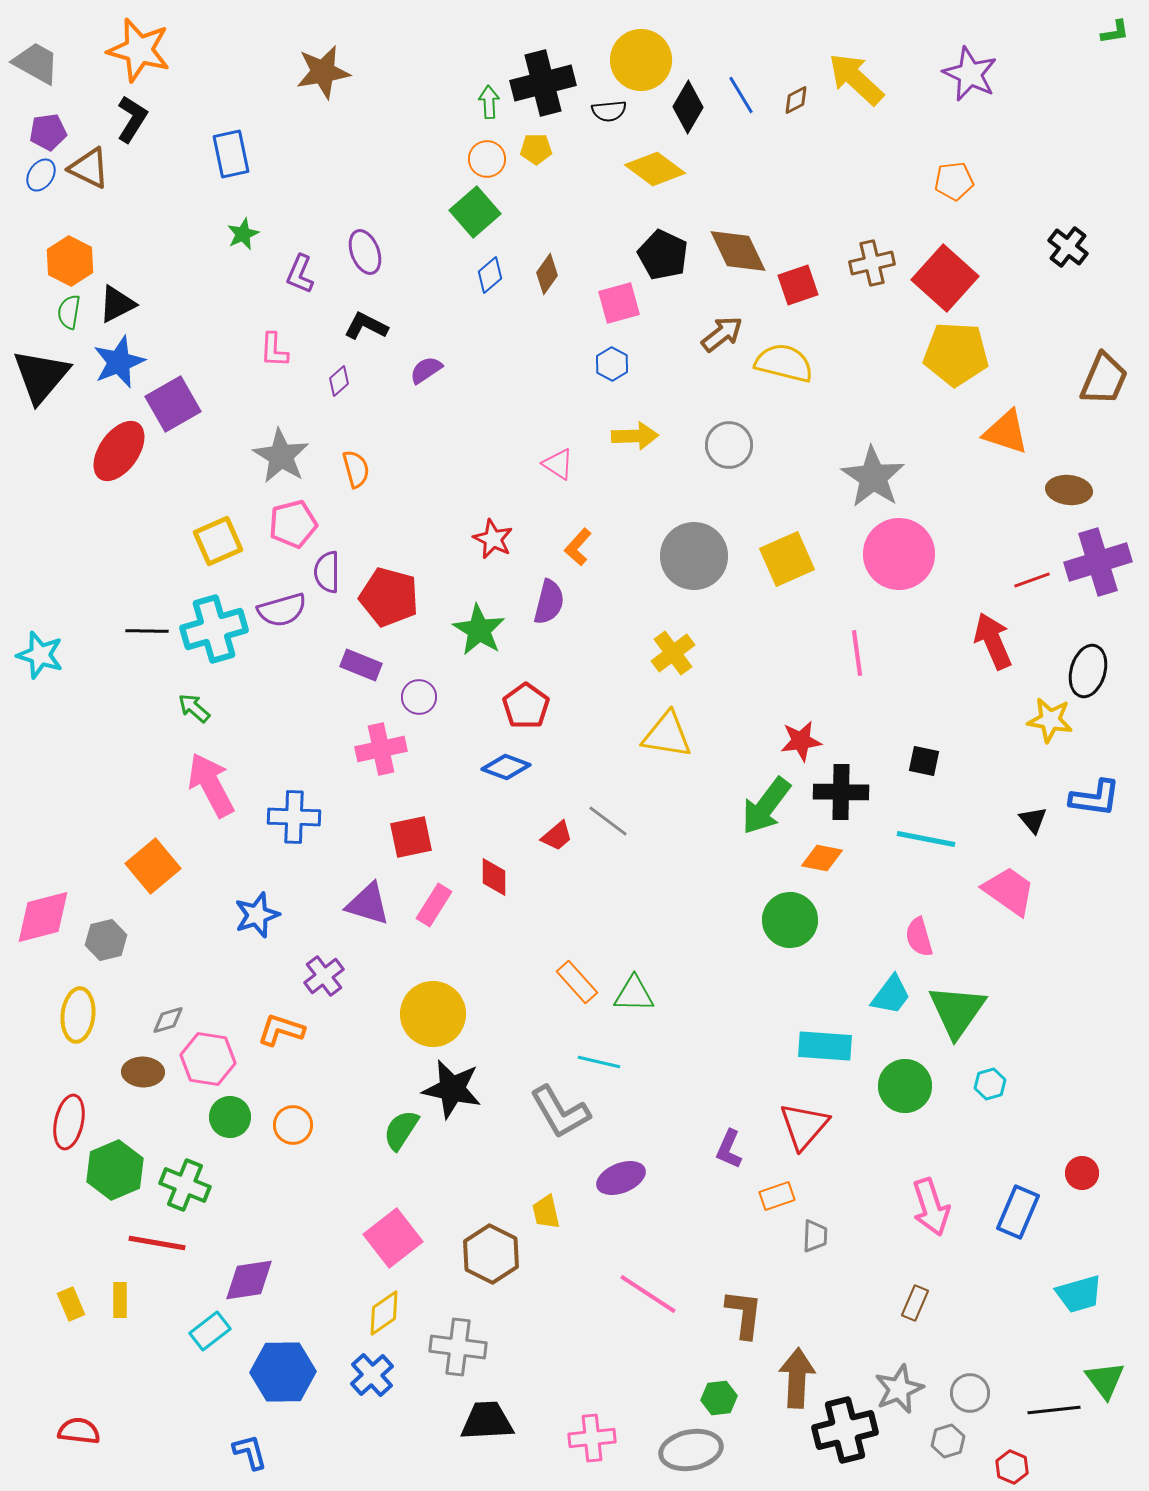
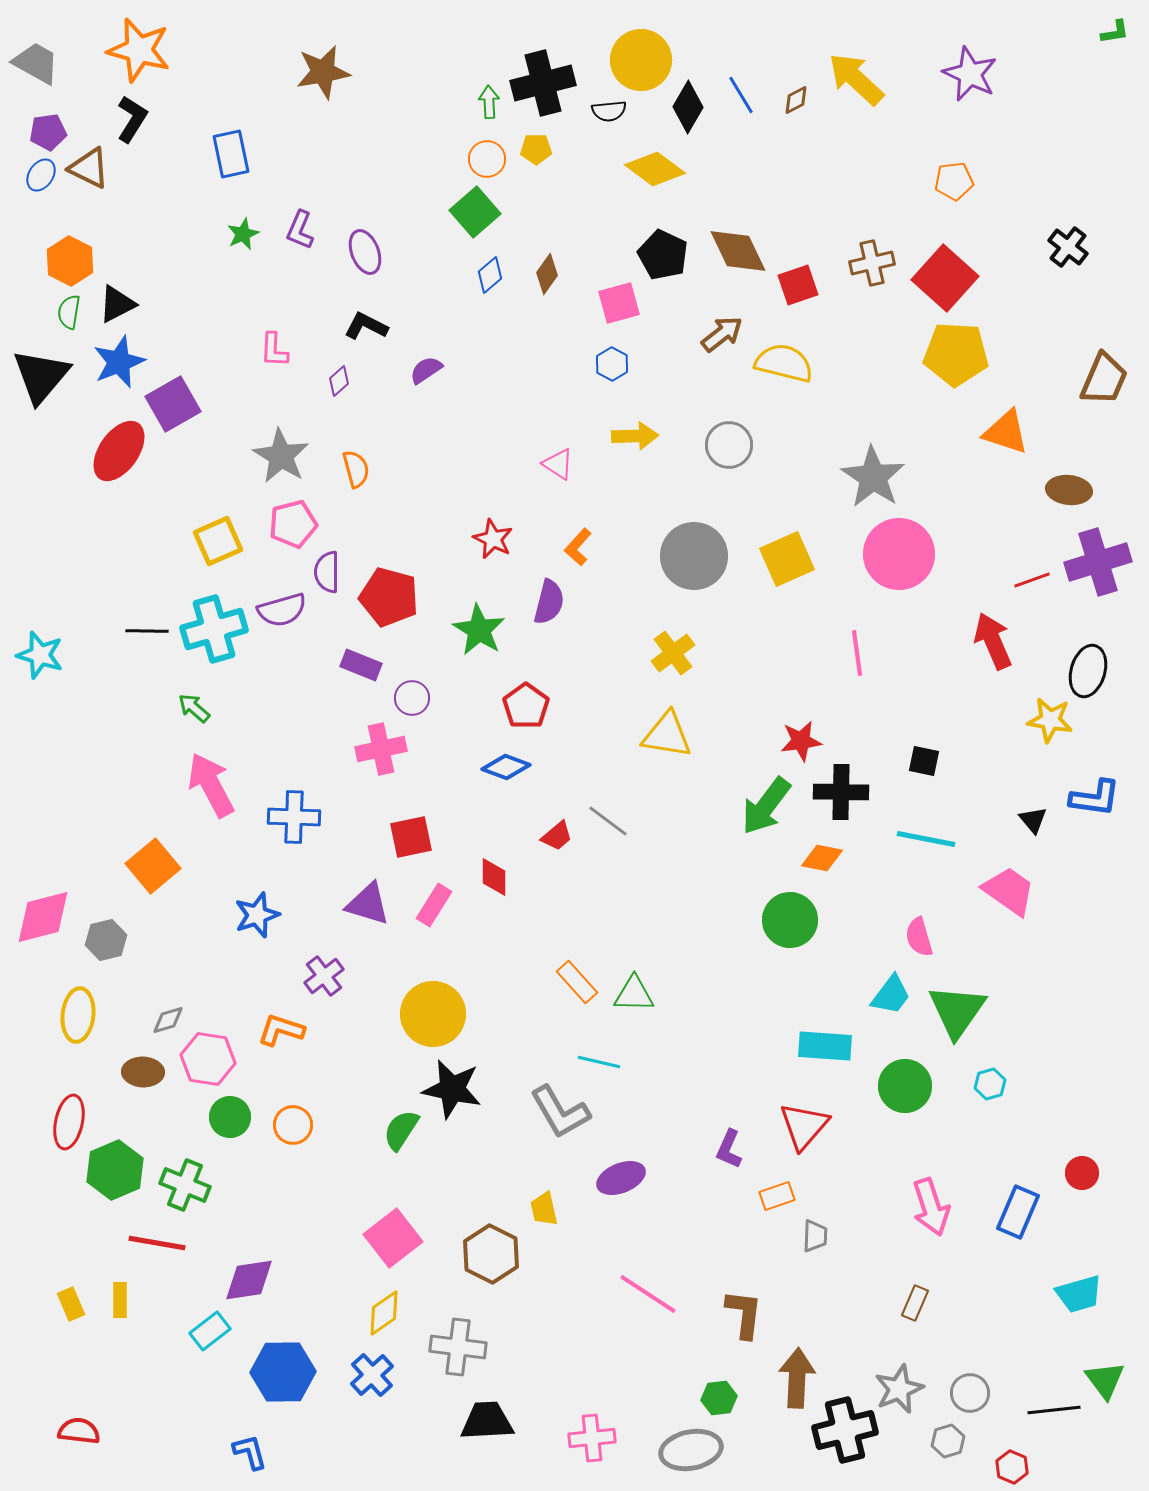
purple L-shape at (300, 274): moved 44 px up
purple circle at (419, 697): moved 7 px left, 1 px down
yellow trapezoid at (546, 1212): moved 2 px left, 3 px up
